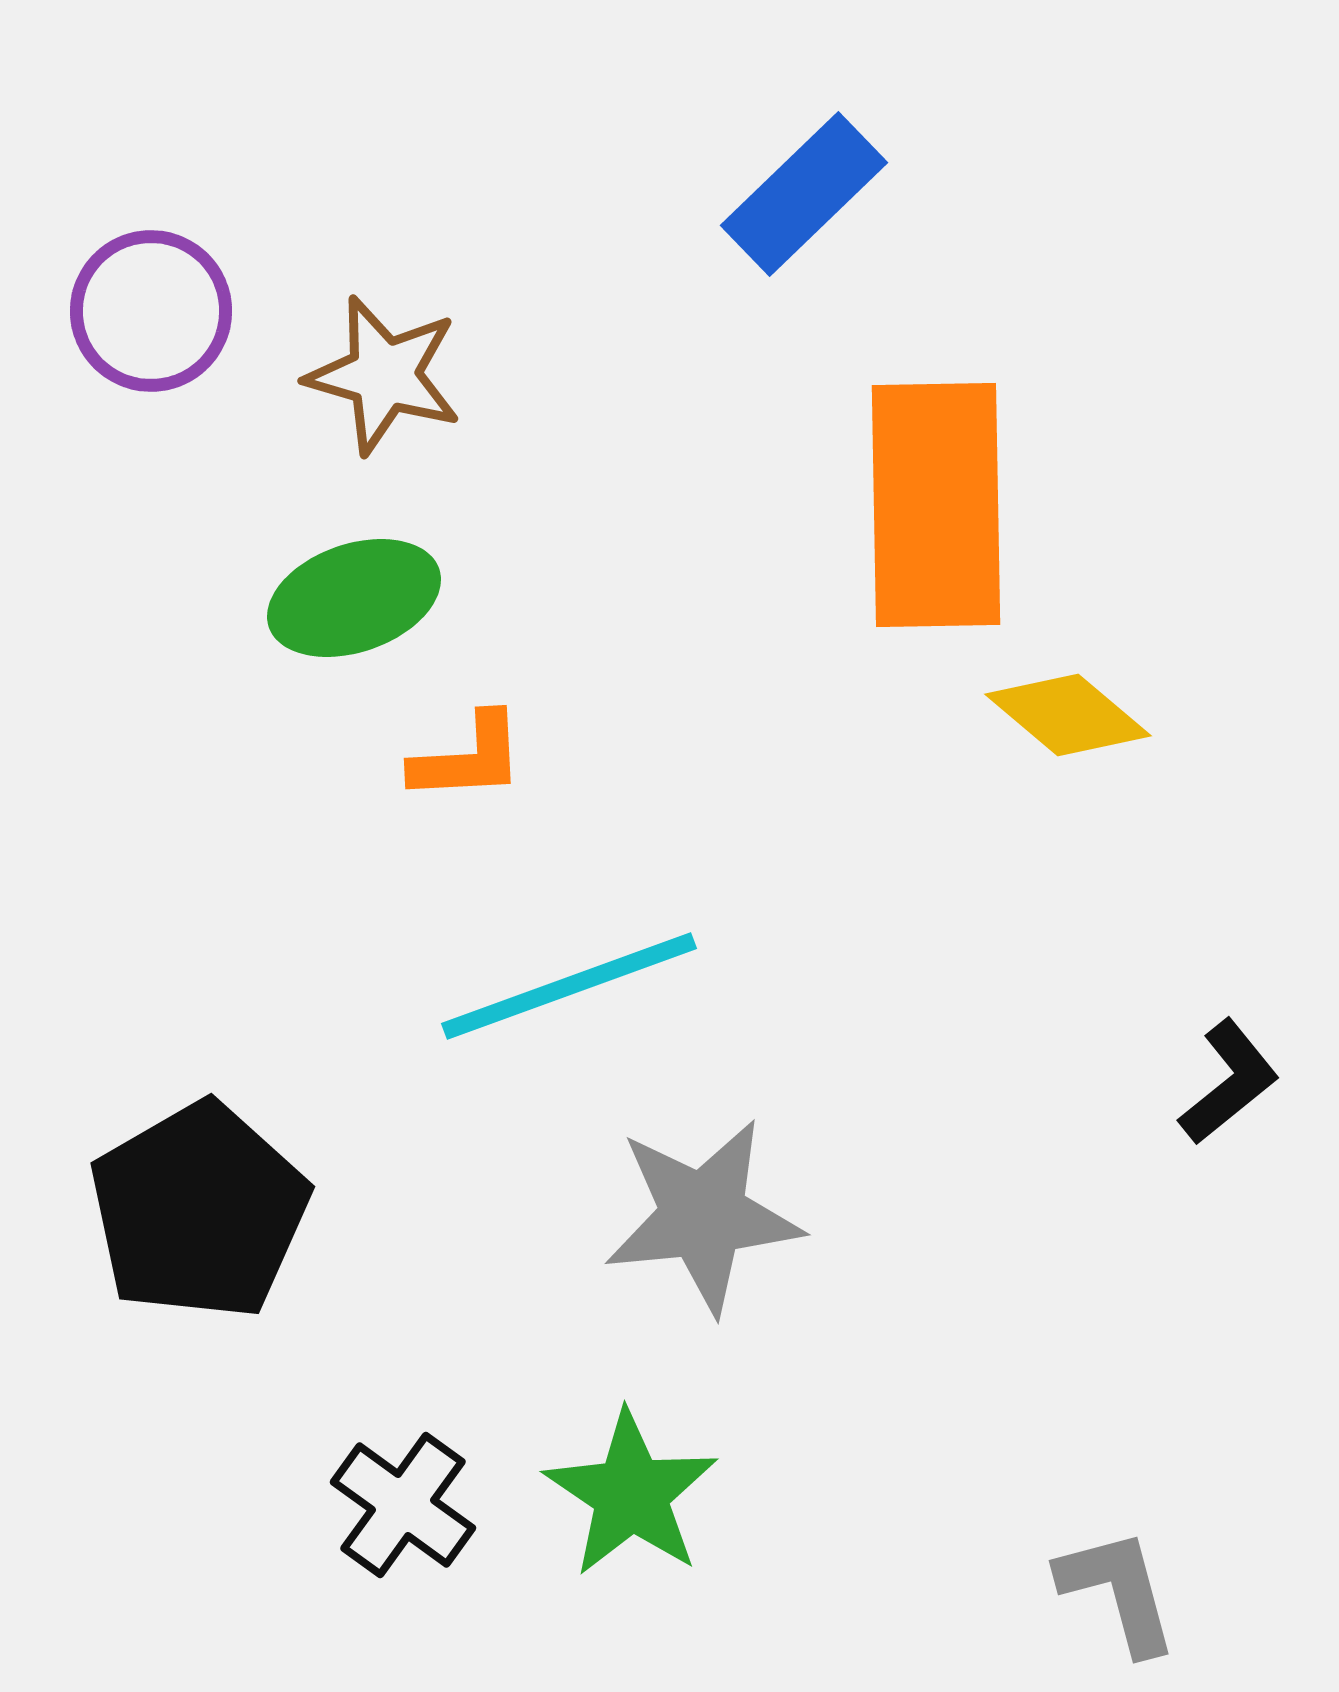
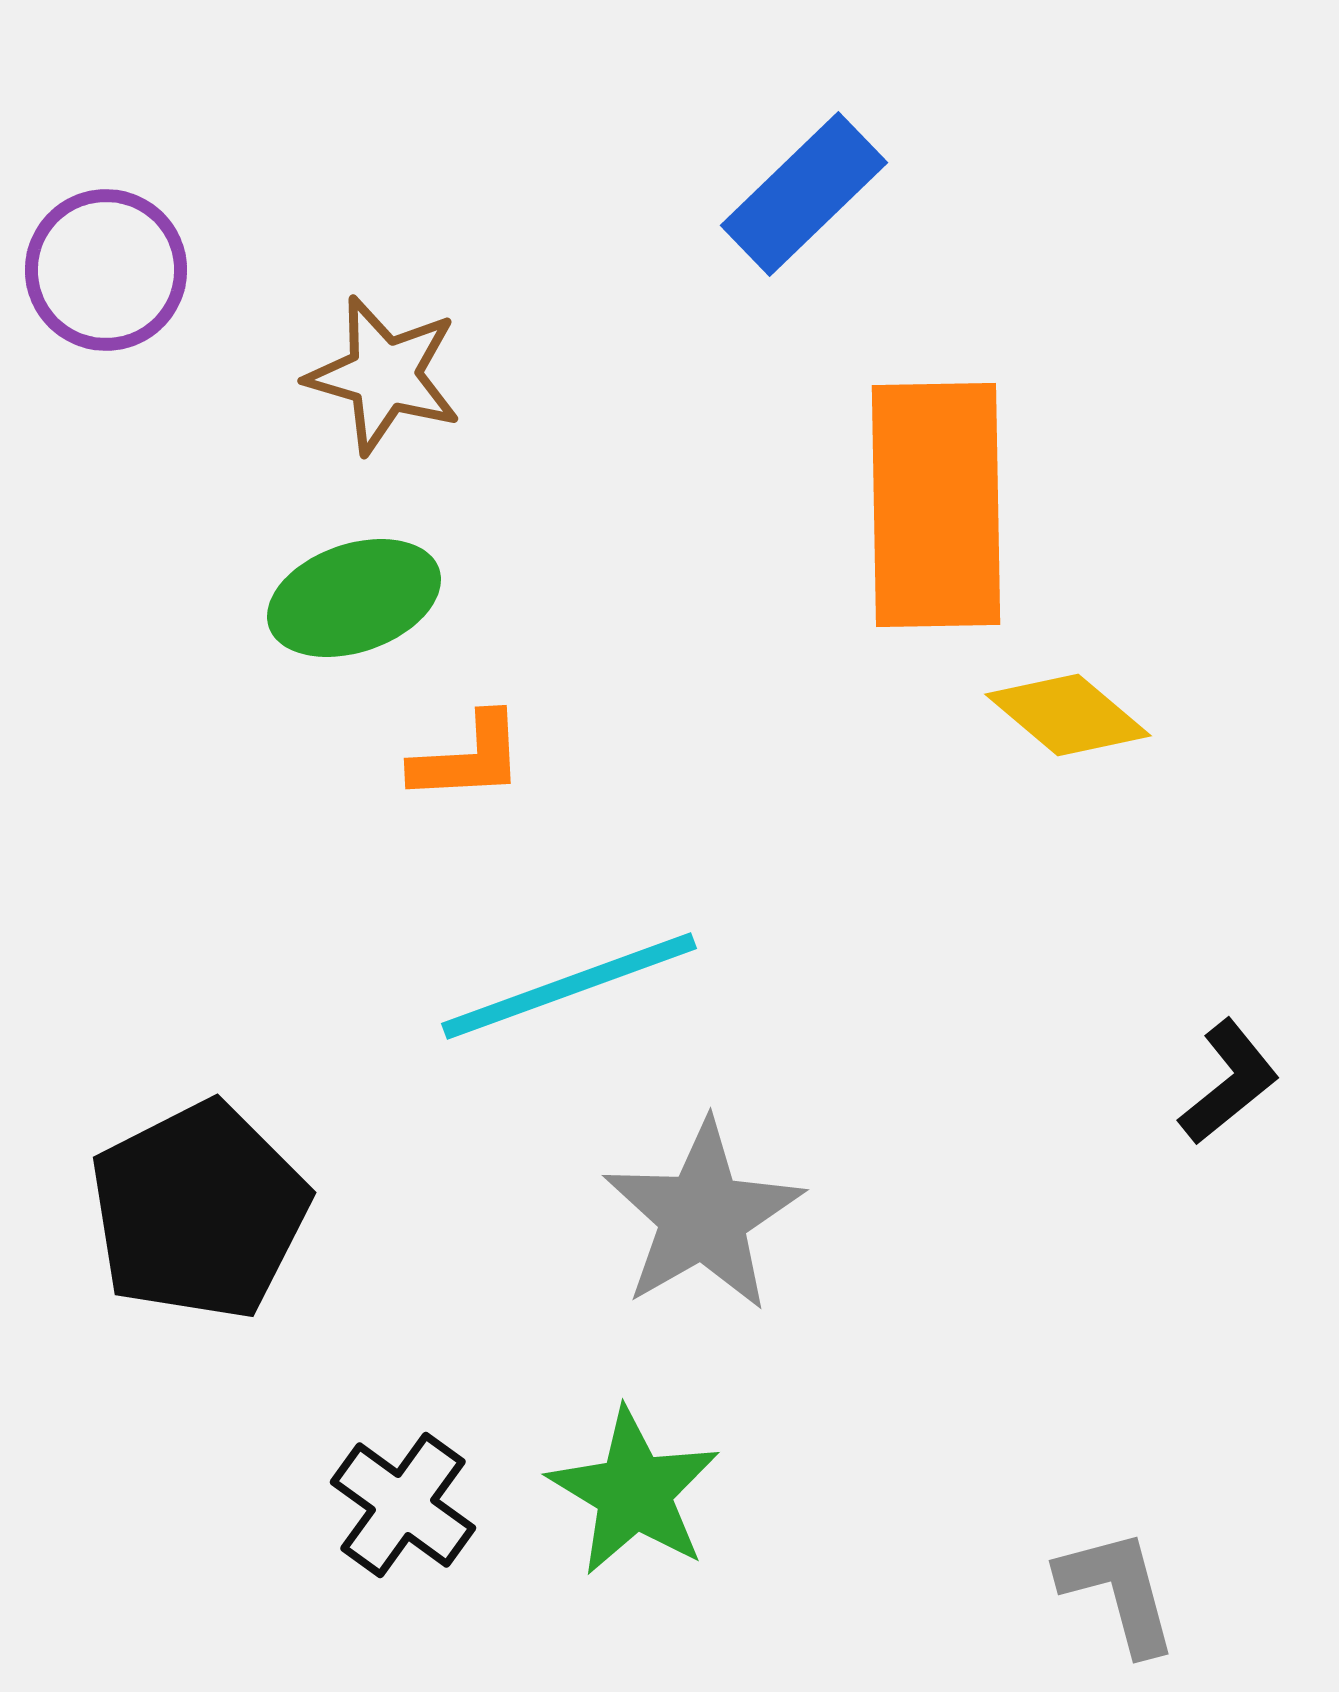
purple circle: moved 45 px left, 41 px up
black pentagon: rotated 3 degrees clockwise
gray star: rotated 24 degrees counterclockwise
green star: moved 3 px right, 2 px up; rotated 3 degrees counterclockwise
